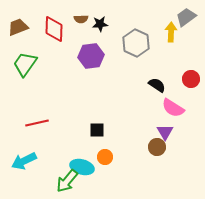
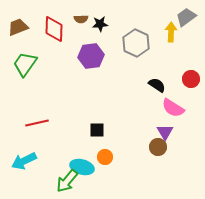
brown circle: moved 1 px right
